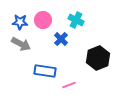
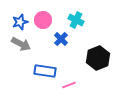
blue star: rotated 21 degrees counterclockwise
